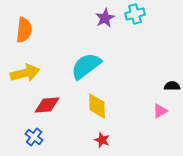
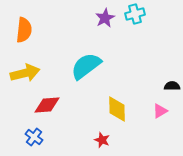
yellow diamond: moved 20 px right, 3 px down
